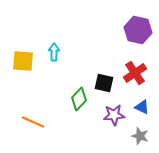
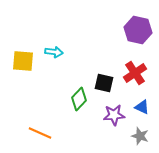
cyan arrow: rotated 96 degrees clockwise
orange line: moved 7 px right, 11 px down
